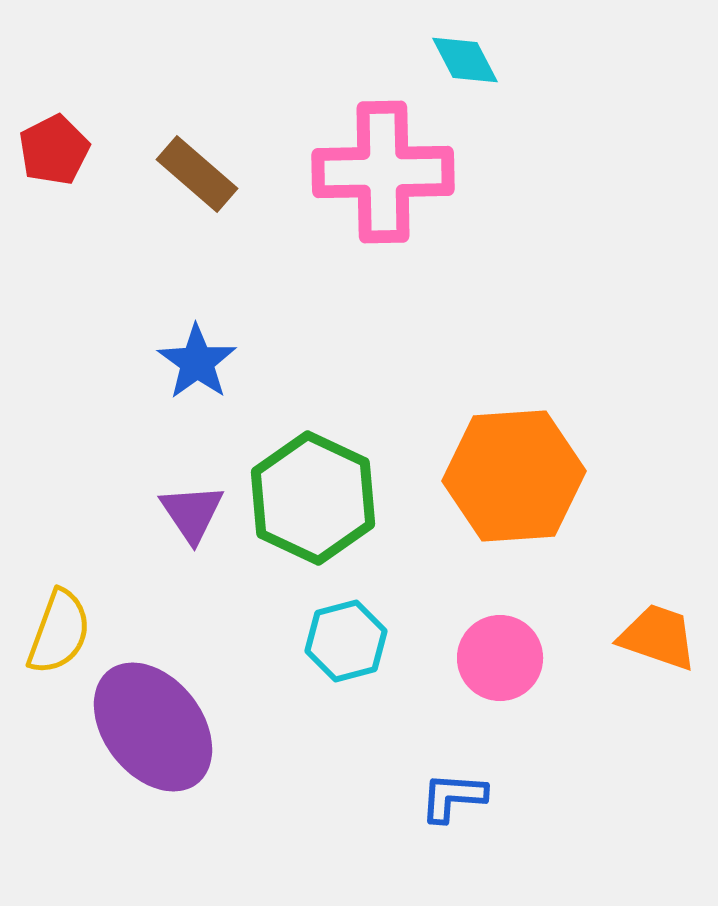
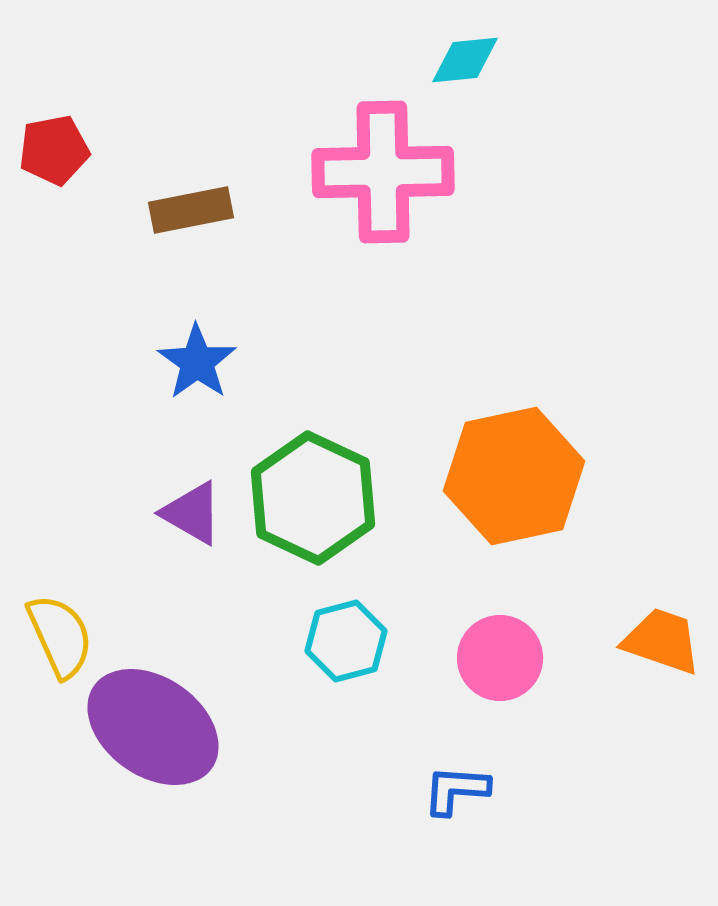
cyan diamond: rotated 68 degrees counterclockwise
red pentagon: rotated 16 degrees clockwise
brown rectangle: moved 6 px left, 36 px down; rotated 52 degrees counterclockwise
orange hexagon: rotated 8 degrees counterclockwise
purple triangle: rotated 26 degrees counterclockwise
yellow semicircle: moved 1 px right, 4 px down; rotated 44 degrees counterclockwise
orange trapezoid: moved 4 px right, 4 px down
purple ellipse: rotated 17 degrees counterclockwise
blue L-shape: moved 3 px right, 7 px up
